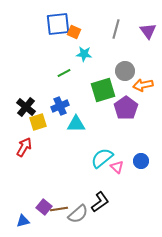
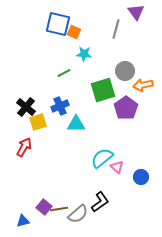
blue square: rotated 20 degrees clockwise
purple triangle: moved 12 px left, 19 px up
blue circle: moved 16 px down
